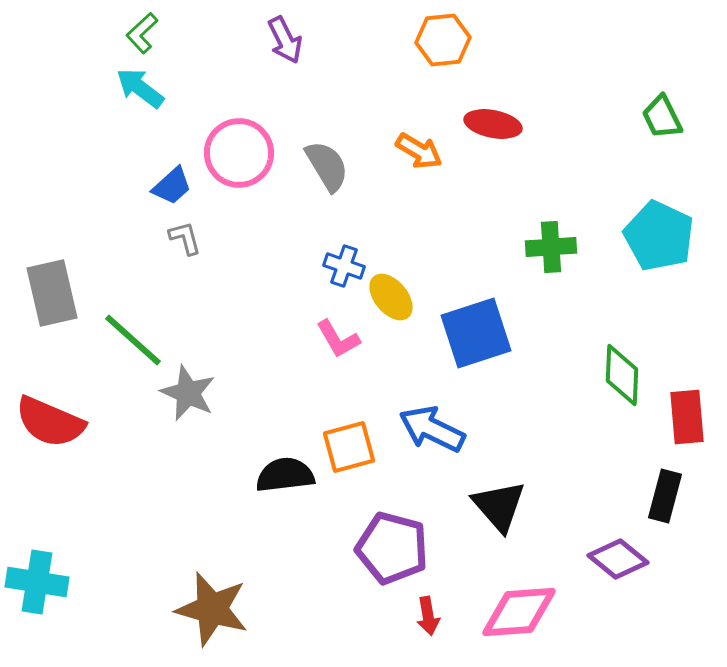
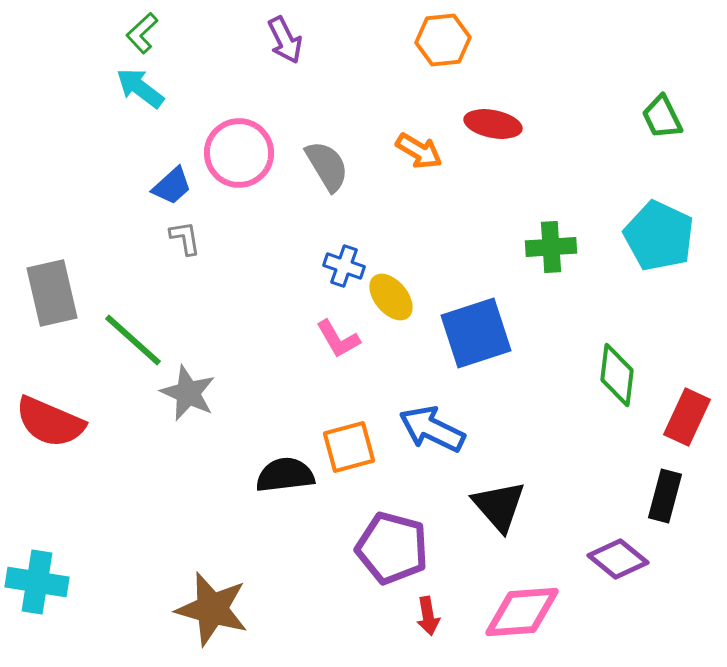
gray L-shape: rotated 6 degrees clockwise
green diamond: moved 5 px left; rotated 4 degrees clockwise
red rectangle: rotated 30 degrees clockwise
pink diamond: moved 3 px right
